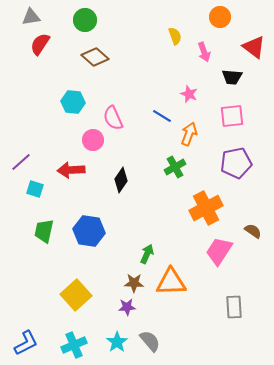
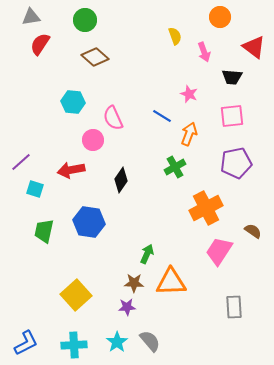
red arrow: rotated 8 degrees counterclockwise
blue hexagon: moved 9 px up
cyan cross: rotated 20 degrees clockwise
